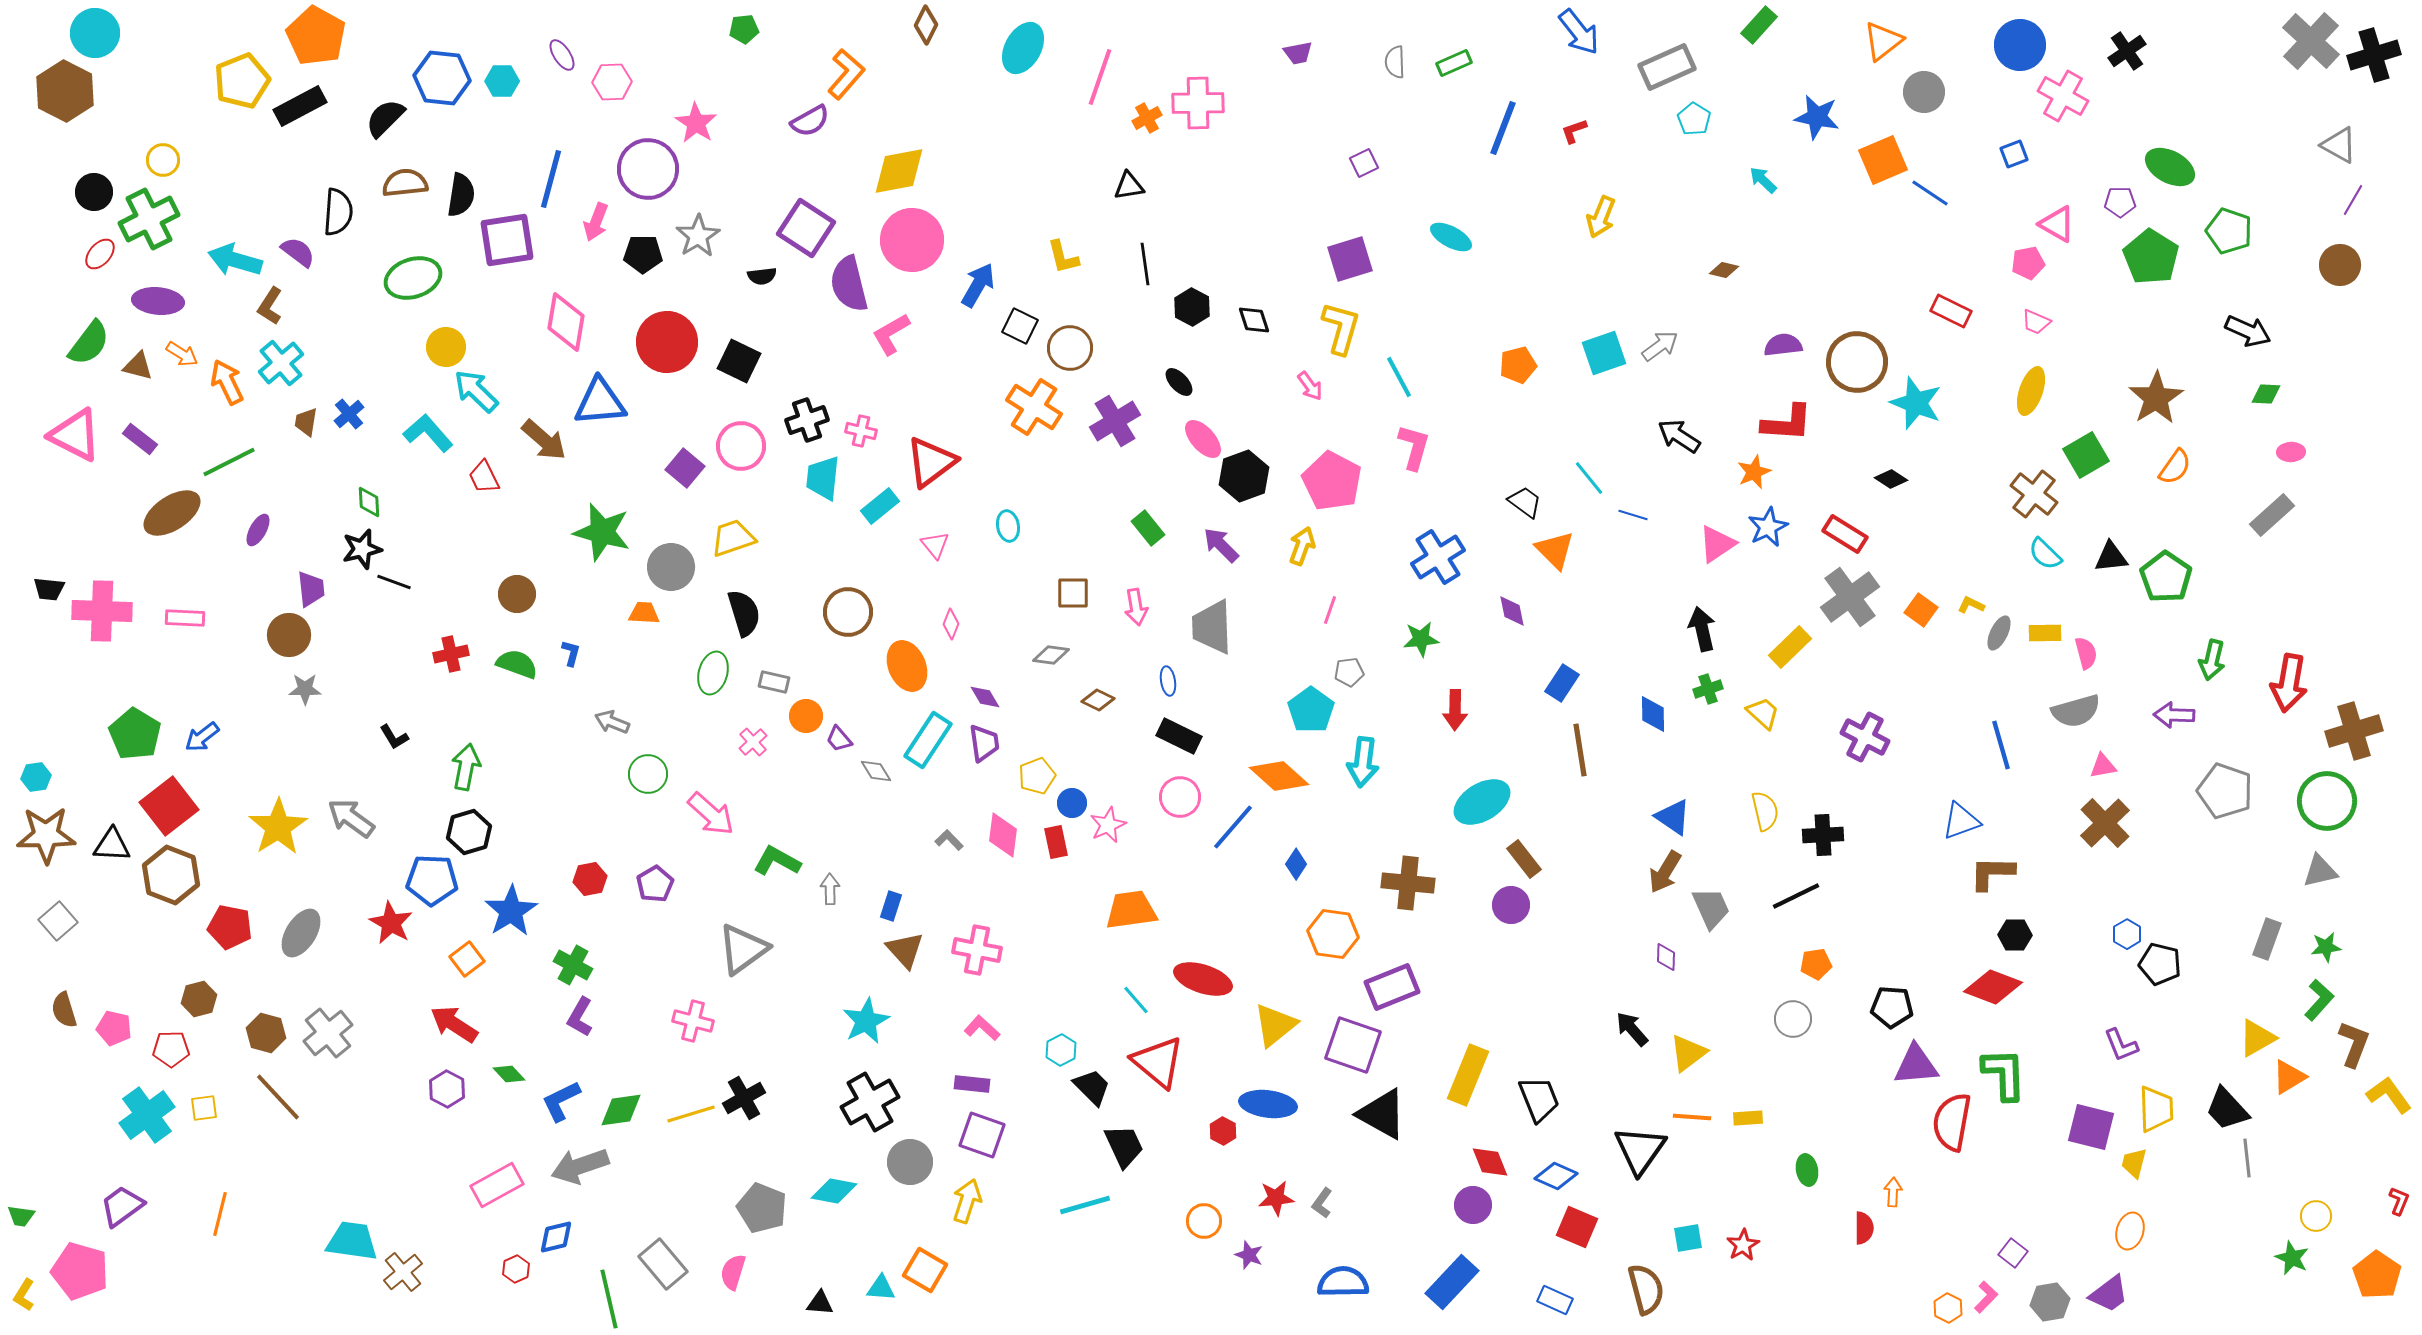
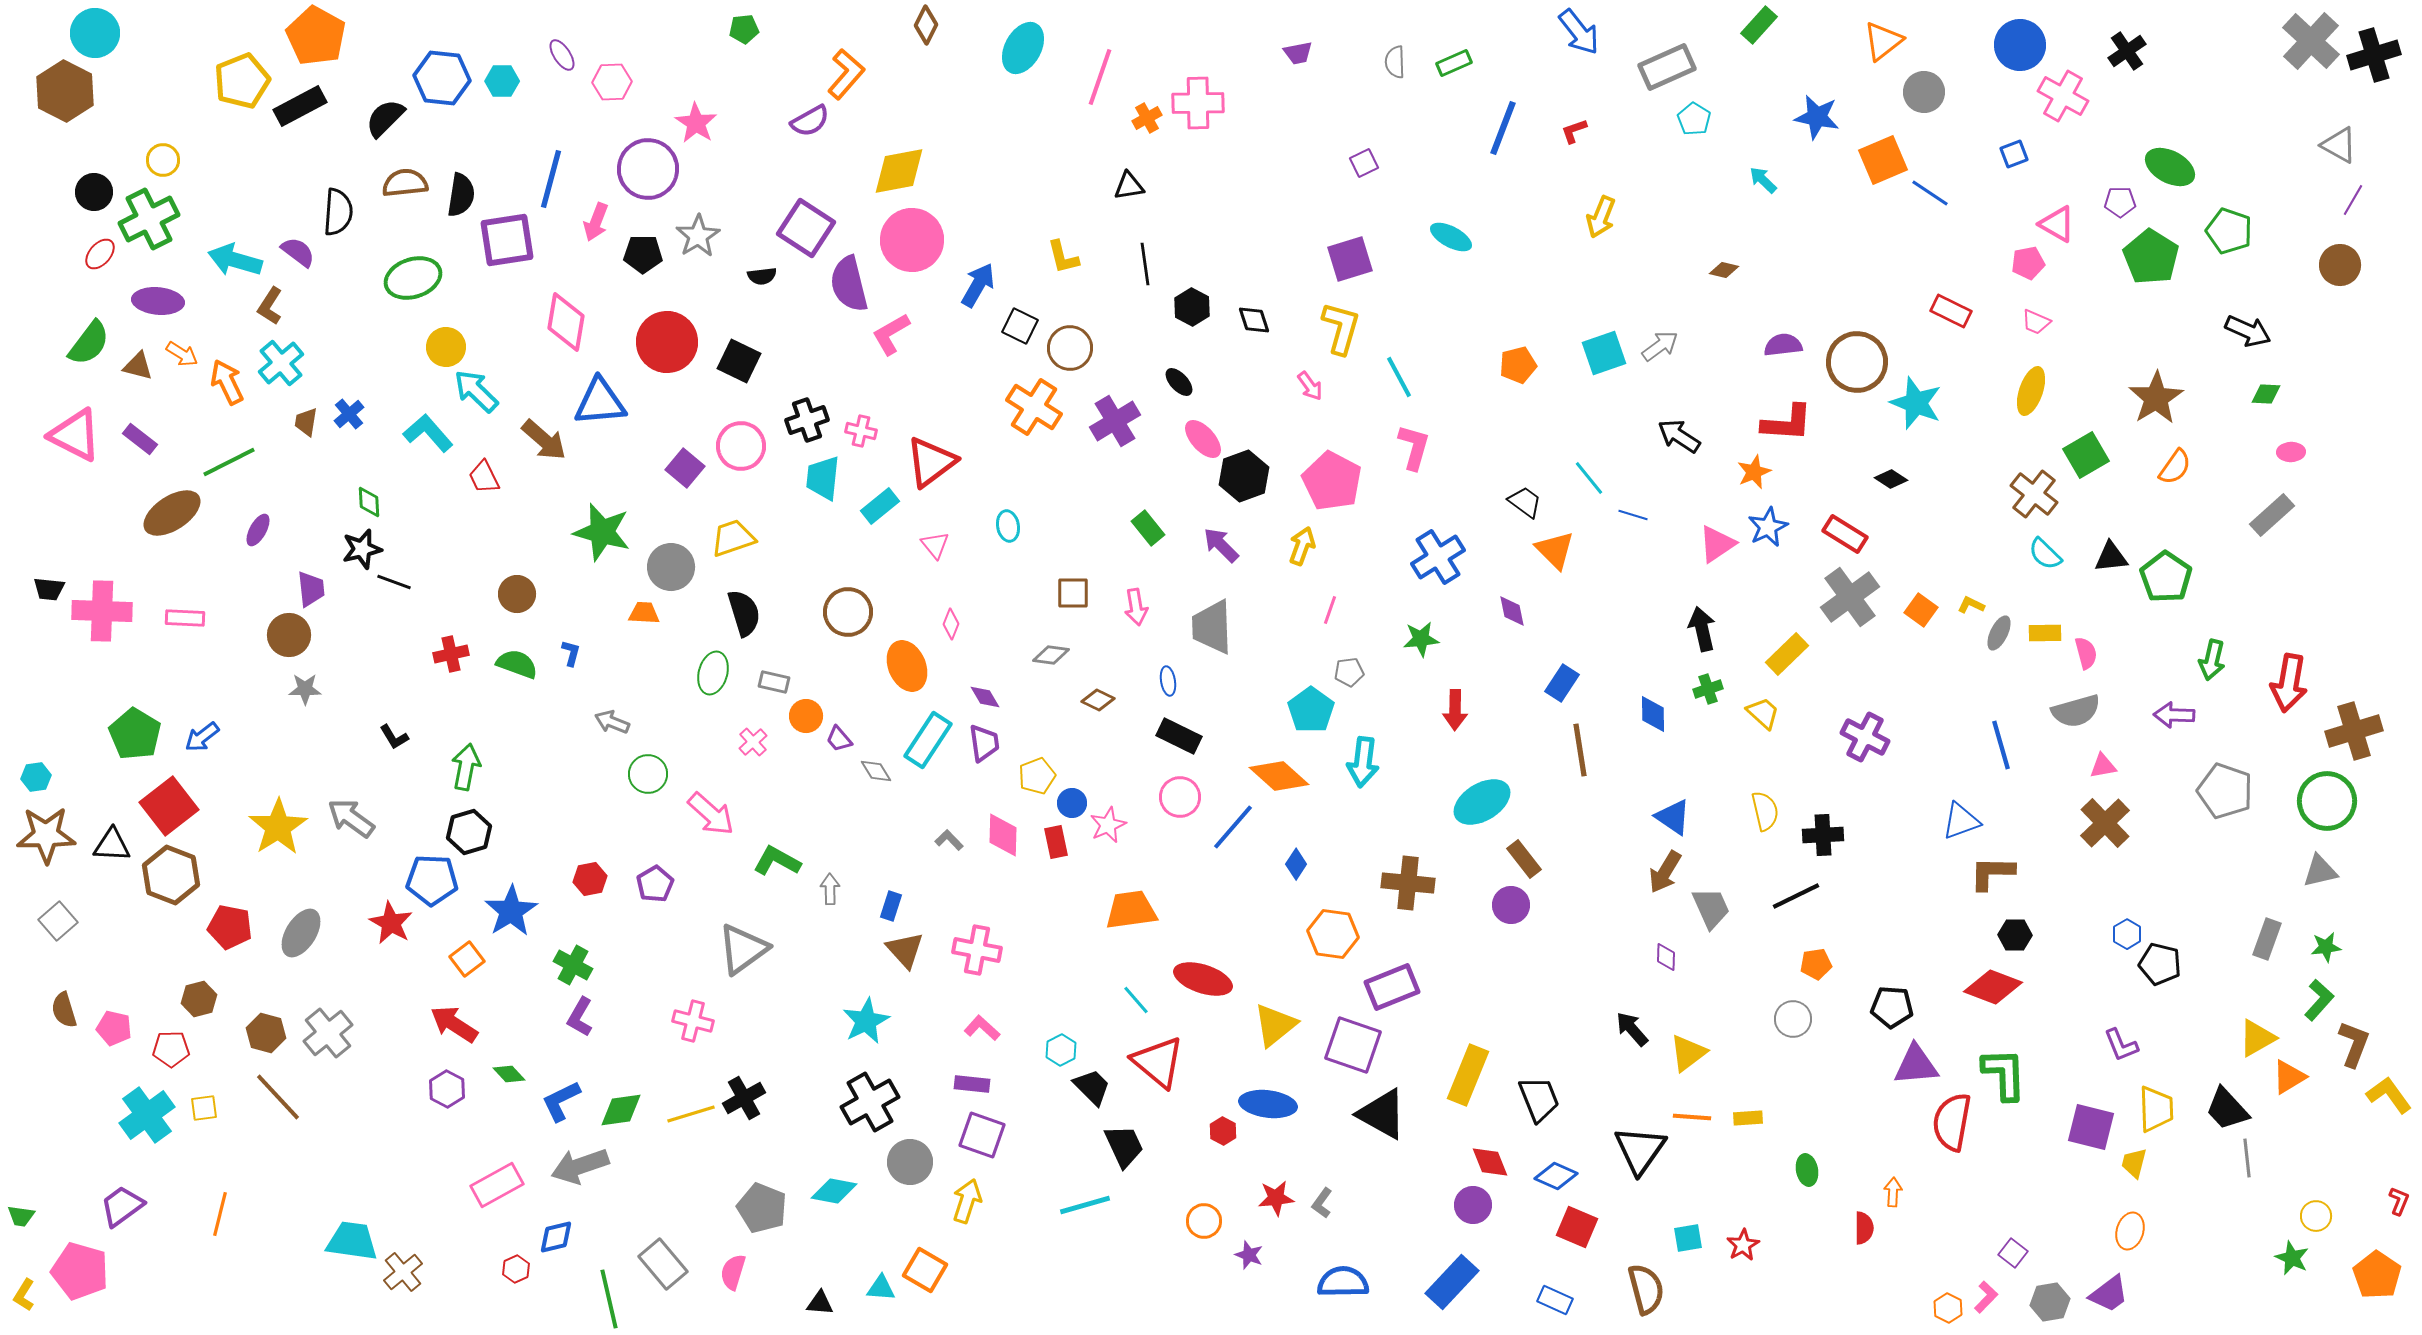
yellow rectangle at (1790, 647): moved 3 px left, 7 px down
pink diamond at (1003, 835): rotated 6 degrees counterclockwise
